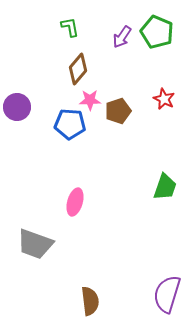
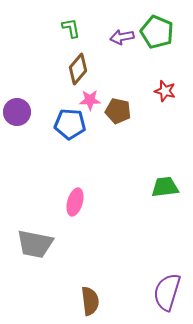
green L-shape: moved 1 px right, 1 px down
purple arrow: rotated 45 degrees clockwise
red star: moved 1 px right, 8 px up; rotated 10 degrees counterclockwise
purple circle: moved 5 px down
brown pentagon: rotated 30 degrees clockwise
green trapezoid: rotated 116 degrees counterclockwise
gray trapezoid: rotated 9 degrees counterclockwise
purple semicircle: moved 2 px up
